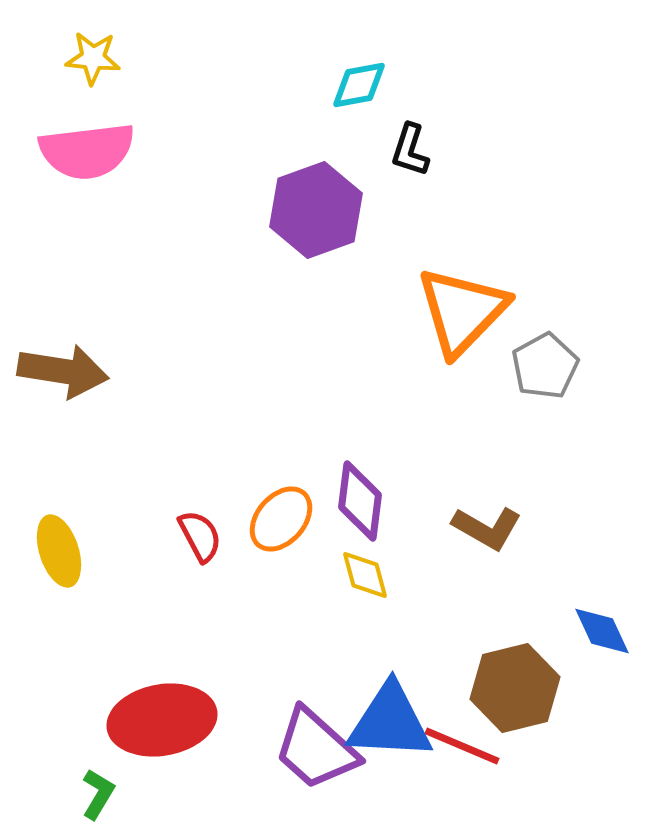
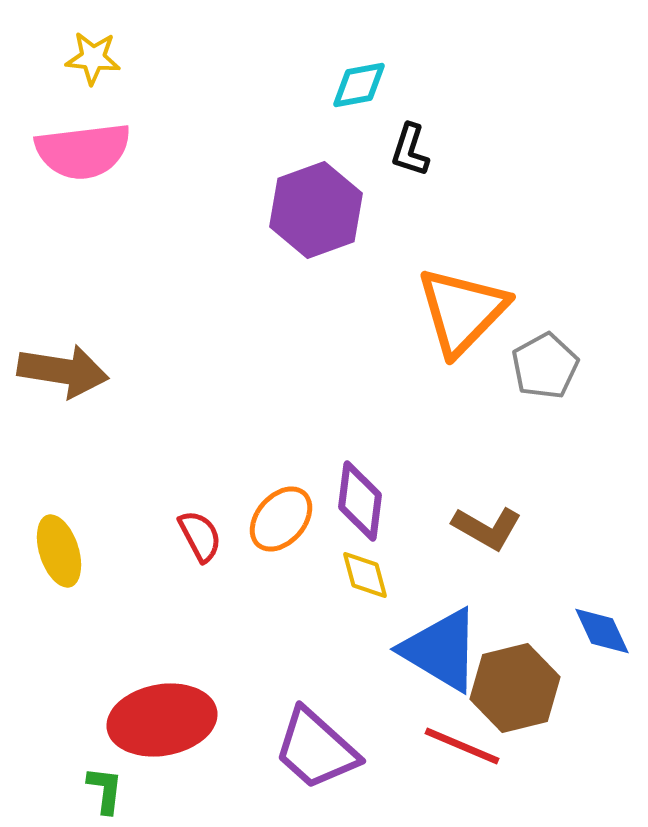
pink semicircle: moved 4 px left
blue triangle: moved 51 px right, 72 px up; rotated 28 degrees clockwise
green L-shape: moved 7 px right, 4 px up; rotated 24 degrees counterclockwise
